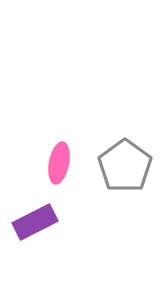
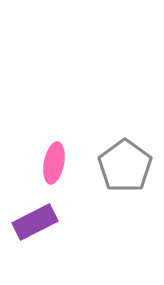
pink ellipse: moved 5 px left
